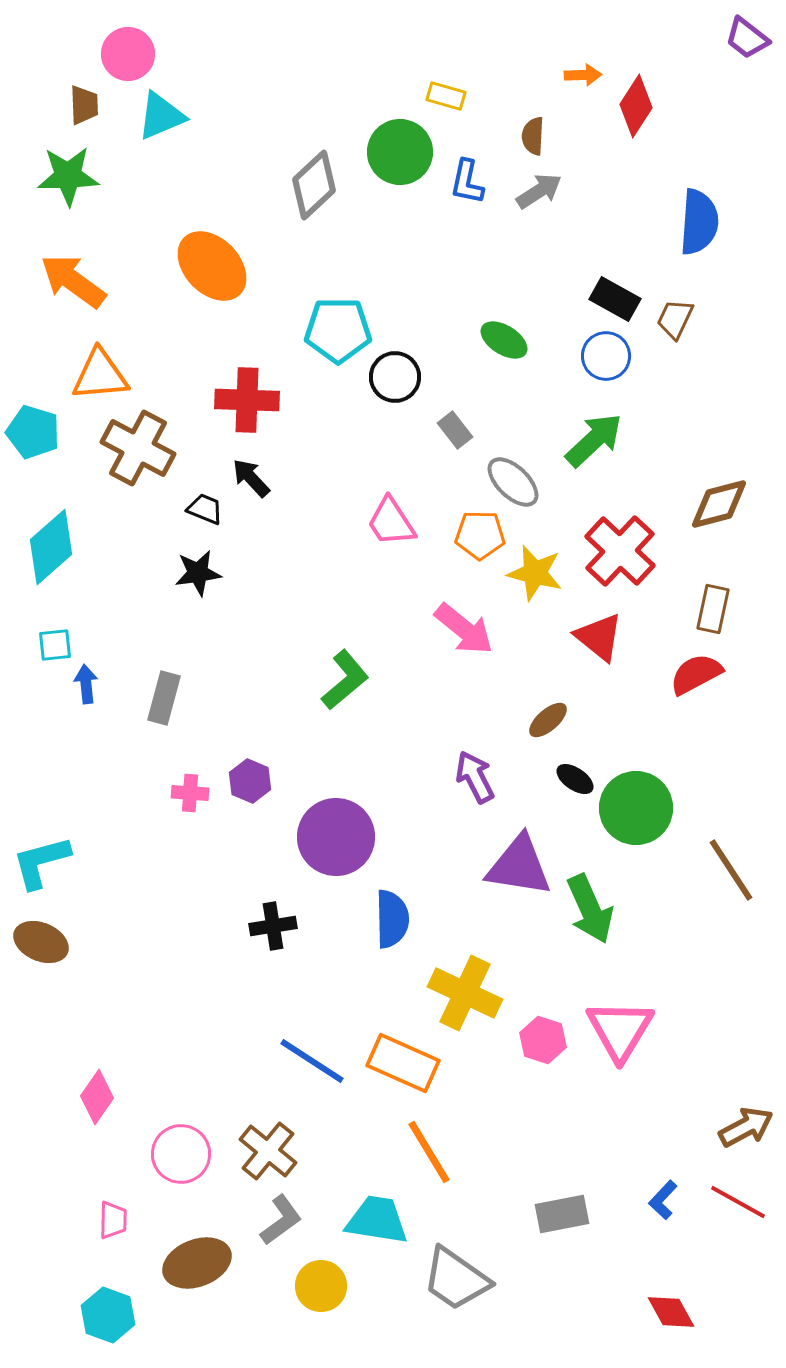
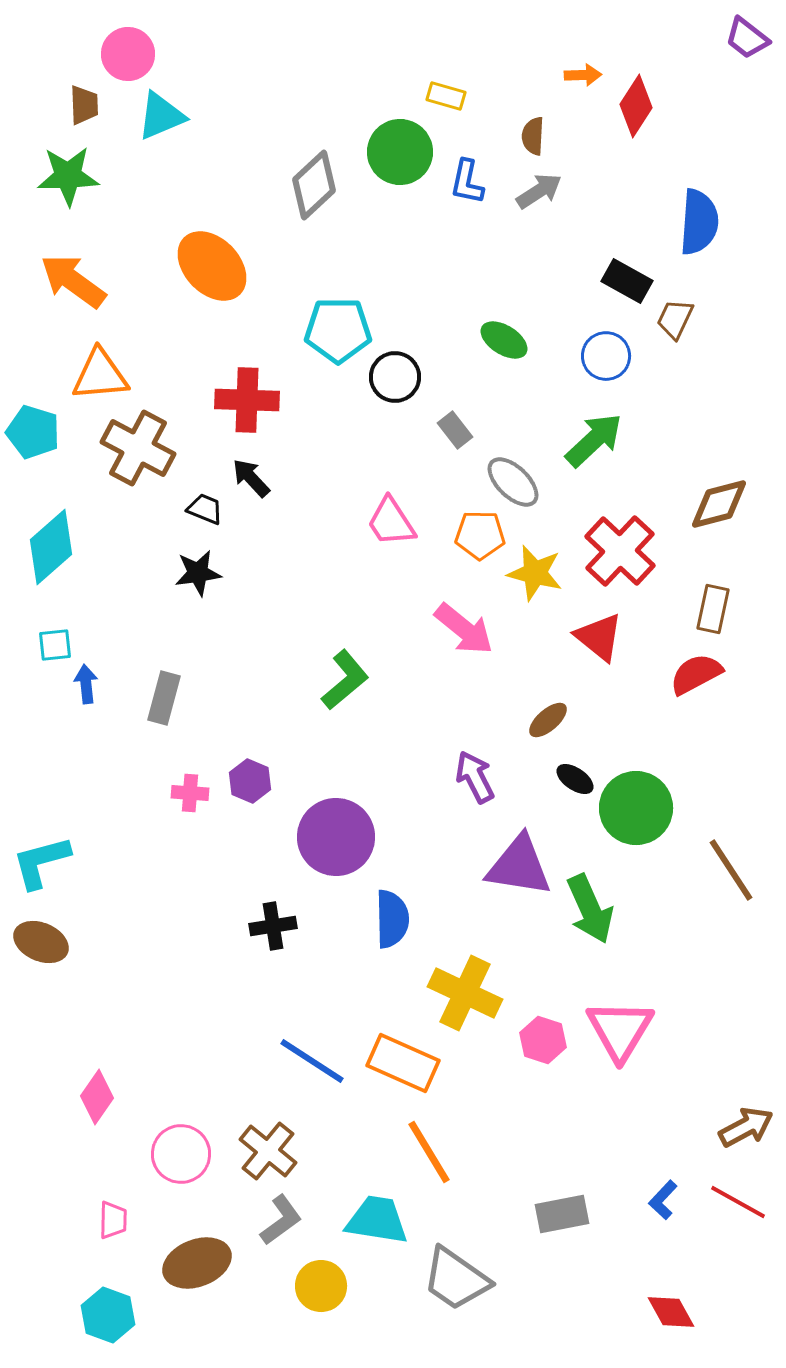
black rectangle at (615, 299): moved 12 px right, 18 px up
